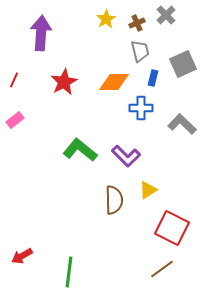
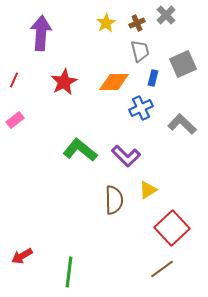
yellow star: moved 4 px down
blue cross: rotated 25 degrees counterclockwise
red square: rotated 20 degrees clockwise
